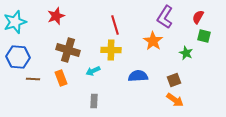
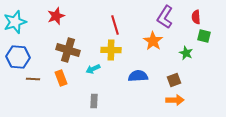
red semicircle: moved 2 px left; rotated 32 degrees counterclockwise
cyan arrow: moved 2 px up
orange arrow: rotated 36 degrees counterclockwise
